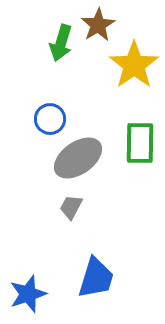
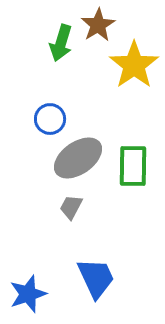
green rectangle: moved 7 px left, 23 px down
blue trapezoid: rotated 42 degrees counterclockwise
